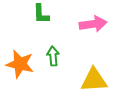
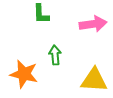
green arrow: moved 2 px right, 1 px up
orange star: moved 4 px right, 10 px down
yellow triangle: rotated 8 degrees clockwise
